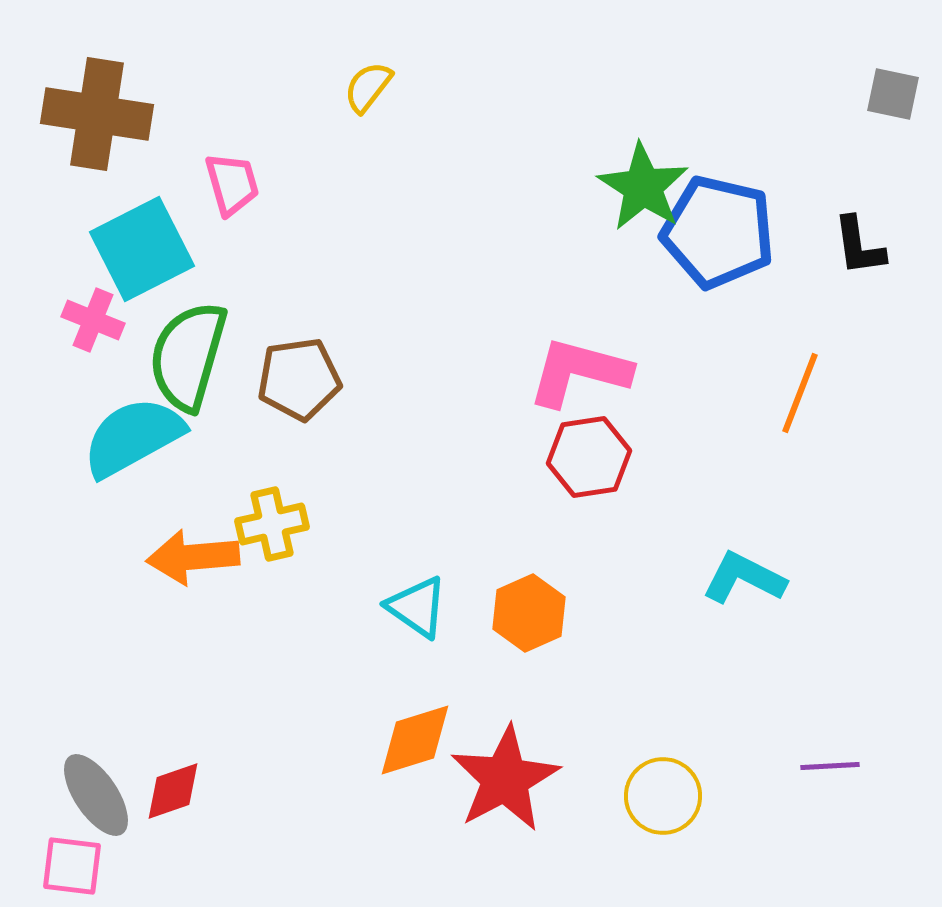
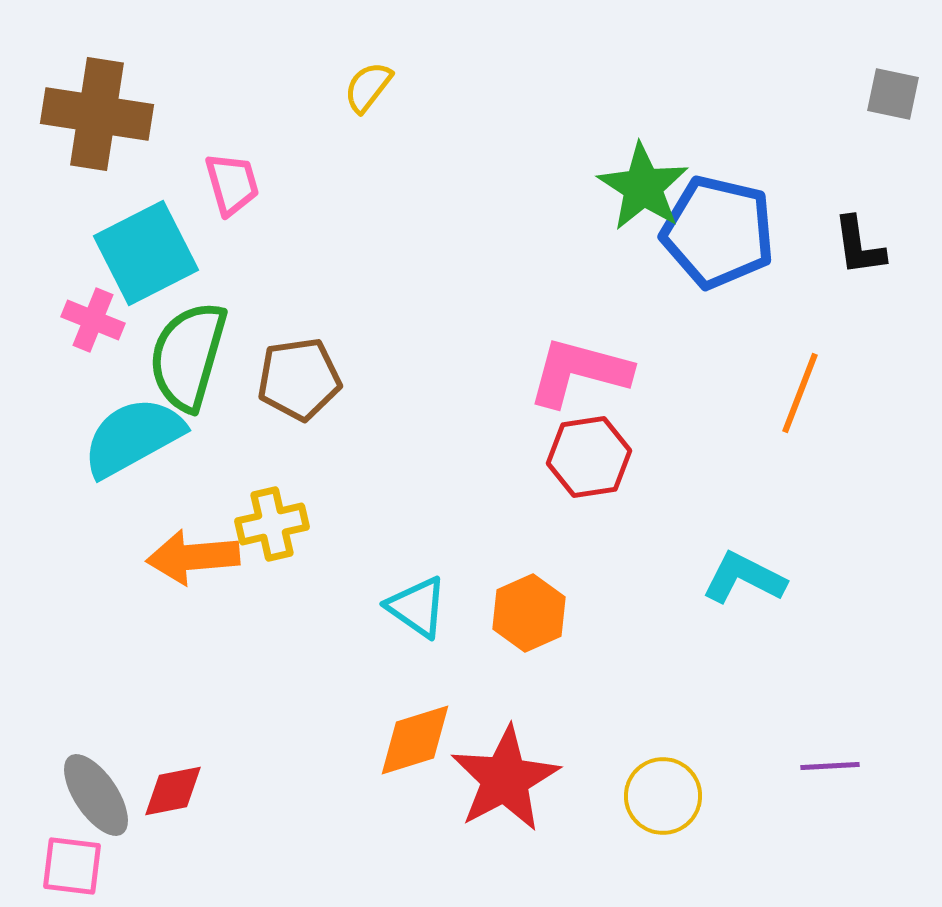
cyan square: moved 4 px right, 4 px down
red diamond: rotated 8 degrees clockwise
